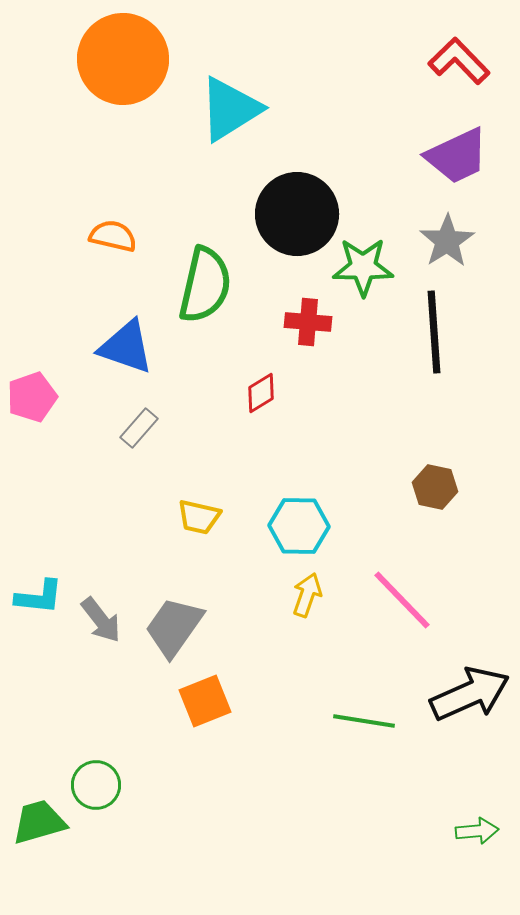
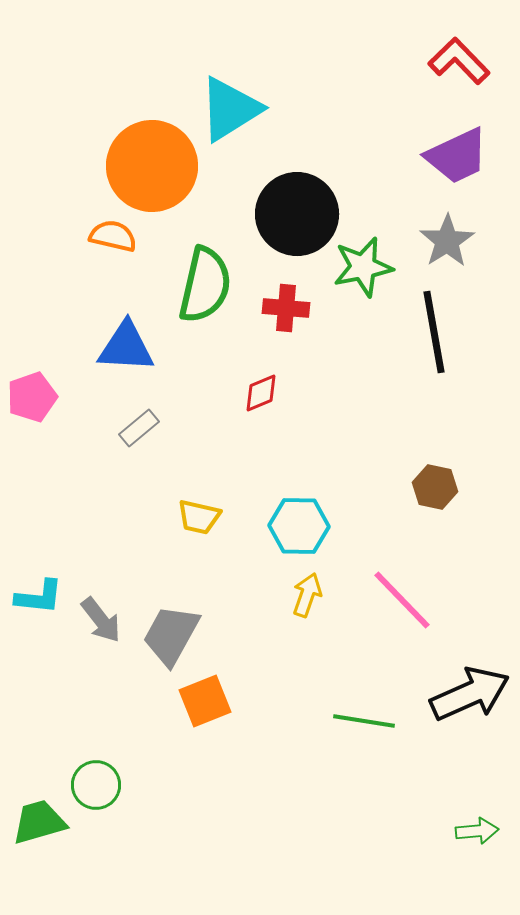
orange circle: moved 29 px right, 107 px down
green star: rotated 12 degrees counterclockwise
red cross: moved 22 px left, 14 px up
black line: rotated 6 degrees counterclockwise
blue triangle: rotated 16 degrees counterclockwise
red diamond: rotated 9 degrees clockwise
gray rectangle: rotated 9 degrees clockwise
gray trapezoid: moved 3 px left, 8 px down; rotated 6 degrees counterclockwise
